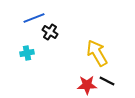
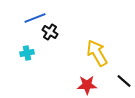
blue line: moved 1 px right
black line: moved 17 px right; rotated 14 degrees clockwise
